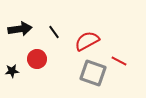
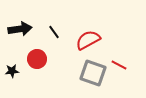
red semicircle: moved 1 px right, 1 px up
red line: moved 4 px down
